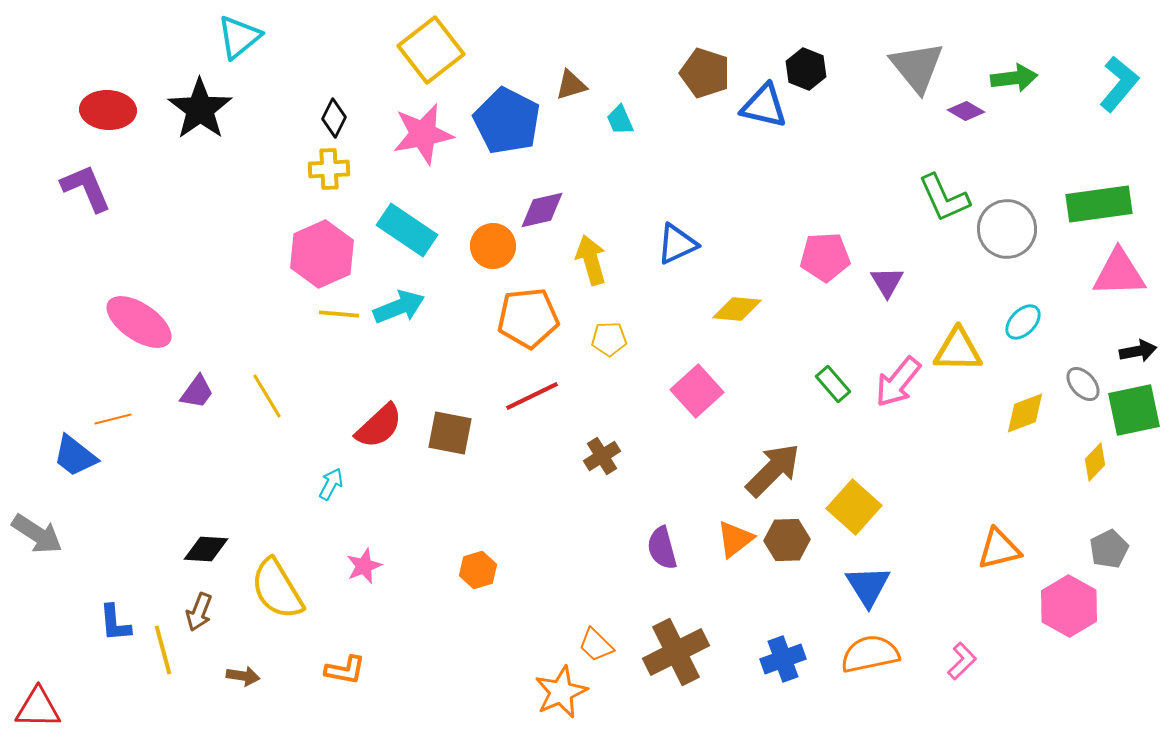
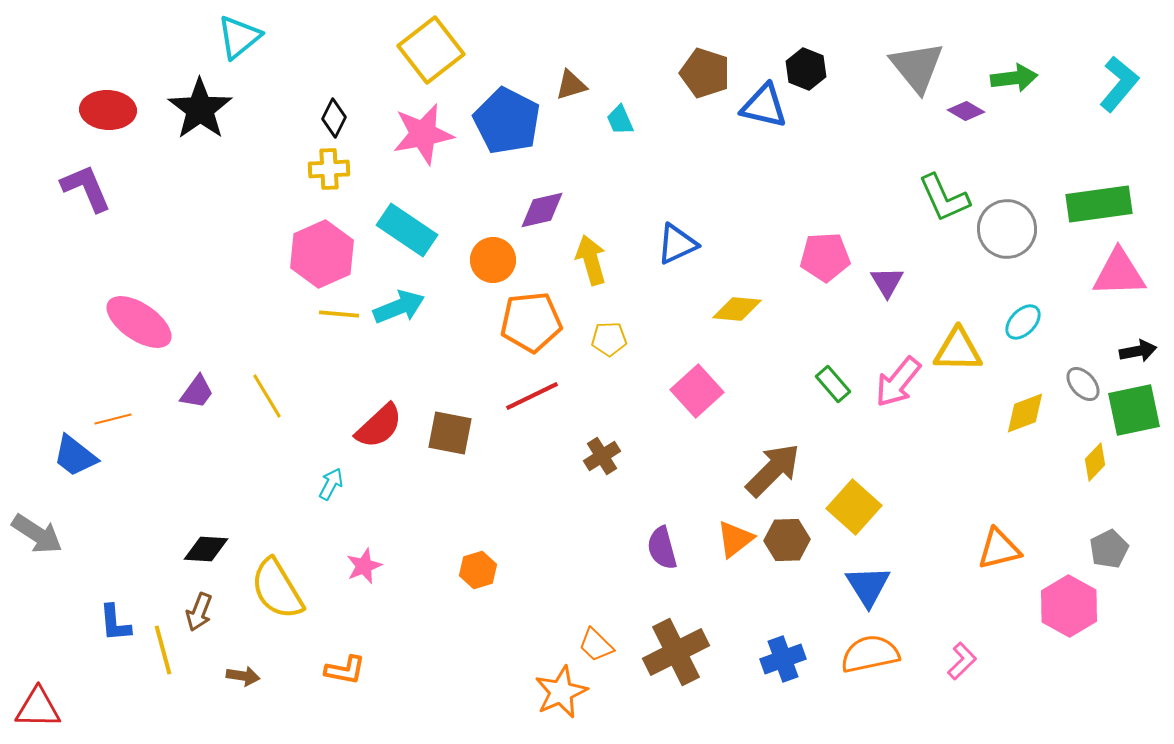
orange circle at (493, 246): moved 14 px down
orange pentagon at (528, 318): moved 3 px right, 4 px down
